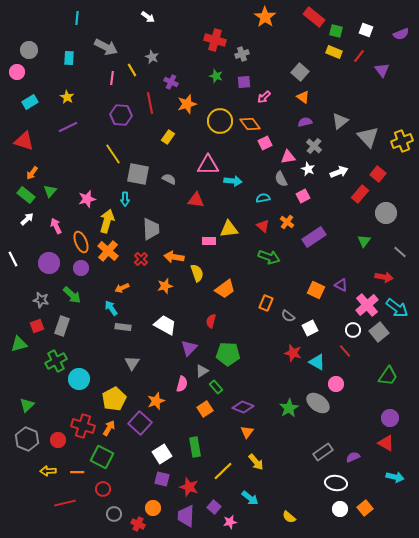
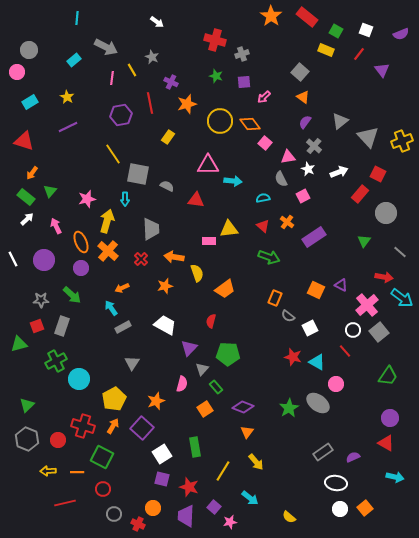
white arrow at (148, 17): moved 9 px right, 5 px down
orange star at (265, 17): moved 6 px right, 1 px up
red rectangle at (314, 17): moved 7 px left
green square at (336, 31): rotated 16 degrees clockwise
yellow rectangle at (334, 52): moved 8 px left, 2 px up
red line at (359, 56): moved 2 px up
cyan rectangle at (69, 58): moved 5 px right, 2 px down; rotated 48 degrees clockwise
purple hexagon at (121, 115): rotated 15 degrees counterclockwise
purple semicircle at (305, 122): rotated 40 degrees counterclockwise
pink square at (265, 143): rotated 24 degrees counterclockwise
red square at (378, 174): rotated 14 degrees counterclockwise
gray semicircle at (169, 179): moved 2 px left, 7 px down
green rectangle at (26, 195): moved 2 px down
purple circle at (49, 263): moved 5 px left, 3 px up
gray star at (41, 300): rotated 14 degrees counterclockwise
orange rectangle at (266, 303): moved 9 px right, 5 px up
cyan arrow at (397, 308): moved 5 px right, 10 px up
gray rectangle at (123, 327): rotated 35 degrees counterclockwise
red star at (293, 353): moved 4 px down
gray triangle at (202, 371): moved 2 px up; rotated 16 degrees counterclockwise
purple square at (140, 423): moved 2 px right, 5 px down
orange arrow at (109, 428): moved 4 px right, 2 px up
yellow line at (223, 471): rotated 15 degrees counterclockwise
